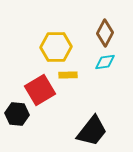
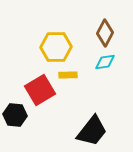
black hexagon: moved 2 px left, 1 px down
